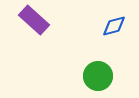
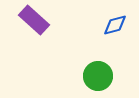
blue diamond: moved 1 px right, 1 px up
